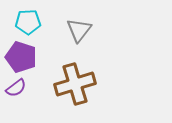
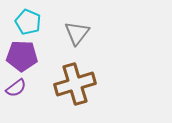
cyan pentagon: rotated 25 degrees clockwise
gray triangle: moved 2 px left, 3 px down
purple pentagon: moved 1 px right, 1 px up; rotated 16 degrees counterclockwise
